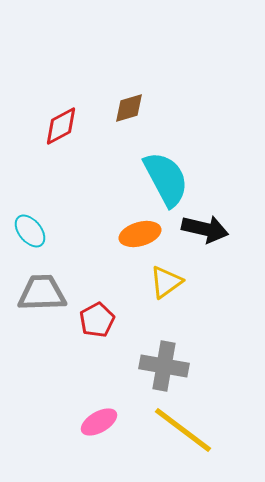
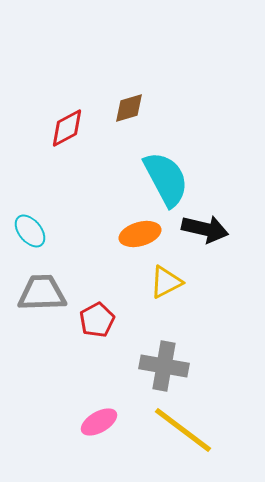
red diamond: moved 6 px right, 2 px down
yellow triangle: rotated 9 degrees clockwise
